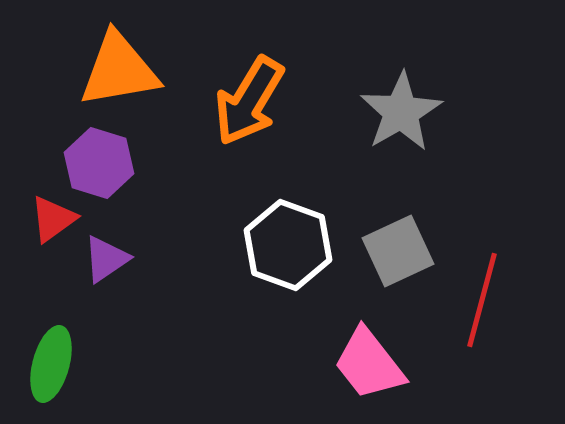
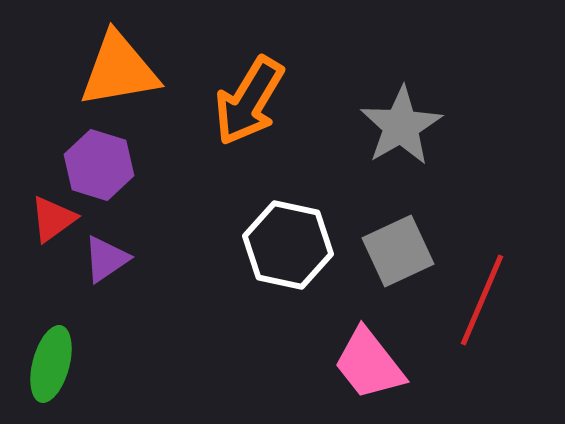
gray star: moved 14 px down
purple hexagon: moved 2 px down
white hexagon: rotated 8 degrees counterclockwise
red line: rotated 8 degrees clockwise
